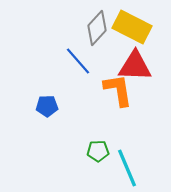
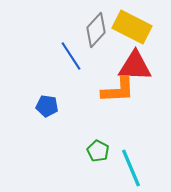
gray diamond: moved 1 px left, 2 px down
blue line: moved 7 px left, 5 px up; rotated 8 degrees clockwise
orange L-shape: rotated 96 degrees clockwise
blue pentagon: rotated 10 degrees clockwise
green pentagon: rotated 30 degrees clockwise
cyan line: moved 4 px right
